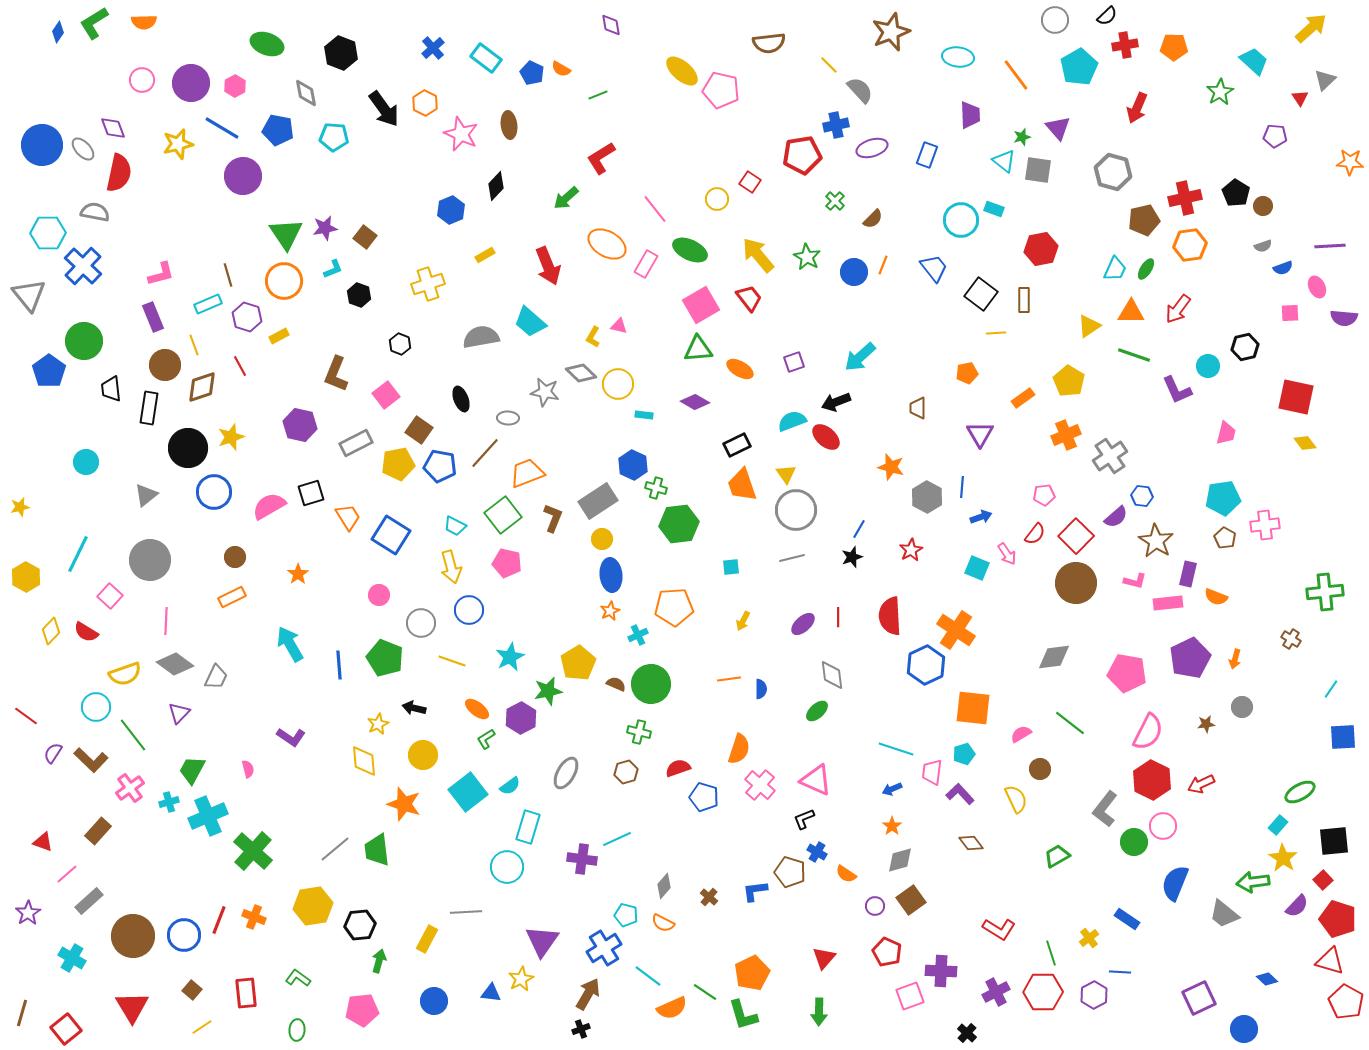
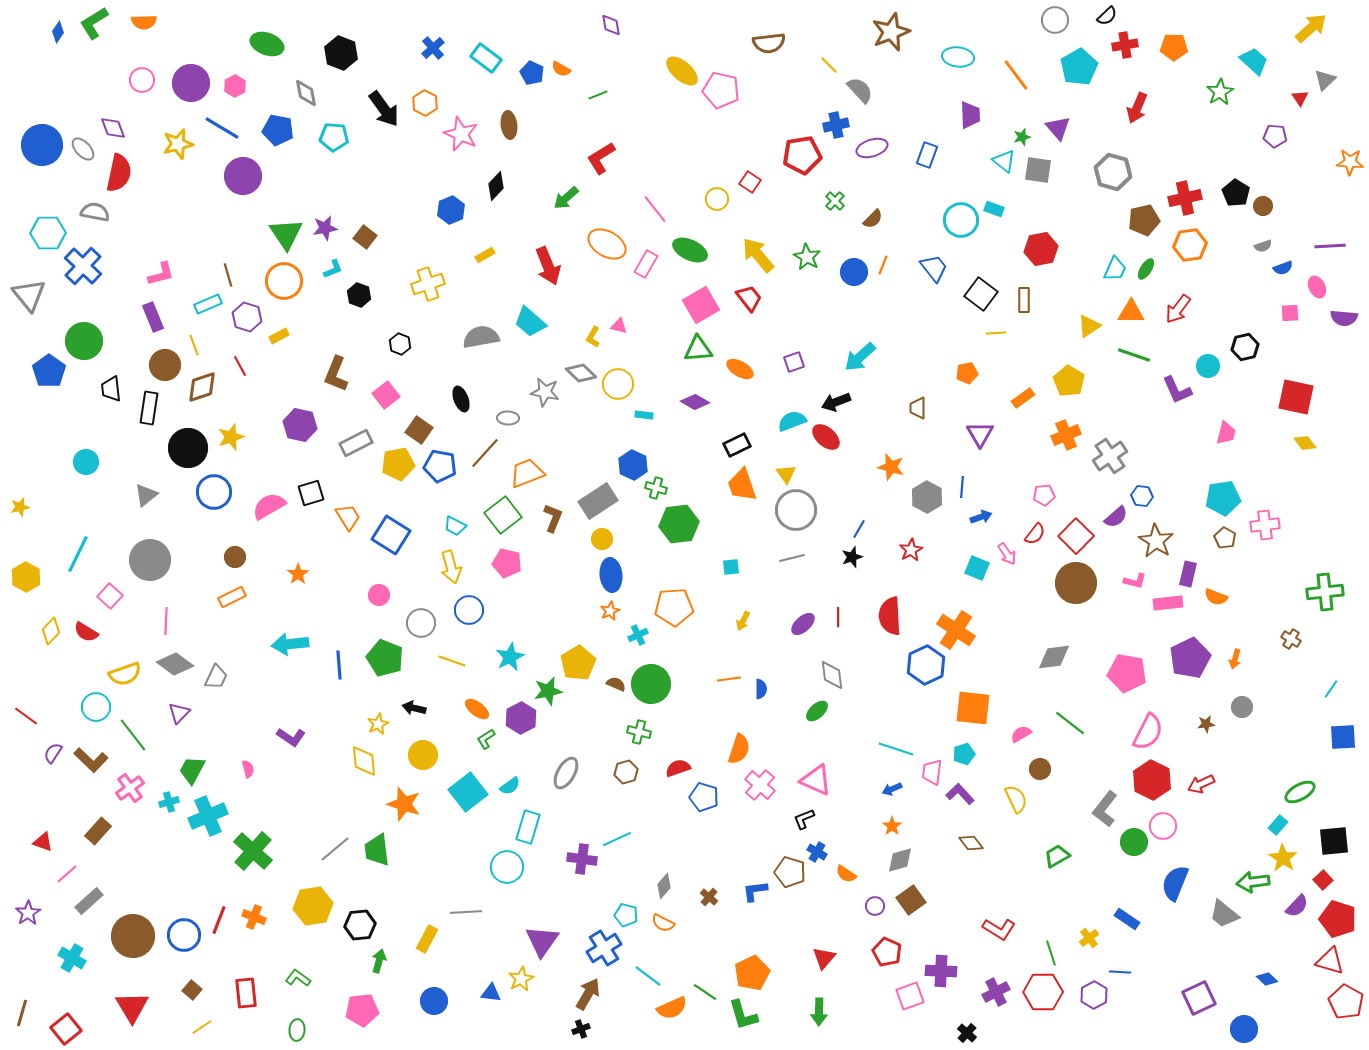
cyan arrow at (290, 644): rotated 66 degrees counterclockwise
